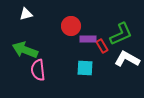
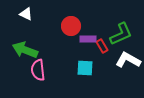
white triangle: rotated 40 degrees clockwise
white L-shape: moved 1 px right, 1 px down
